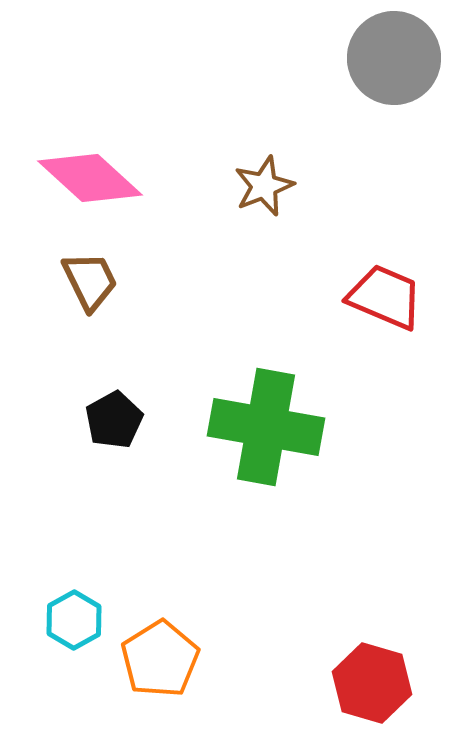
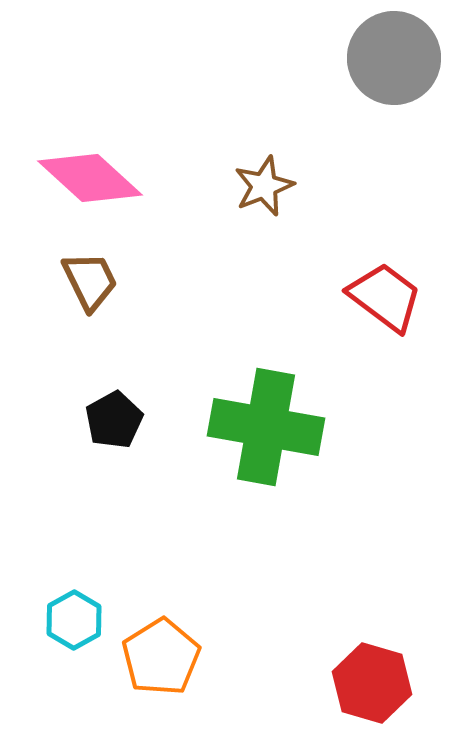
red trapezoid: rotated 14 degrees clockwise
orange pentagon: moved 1 px right, 2 px up
